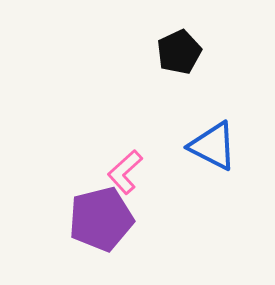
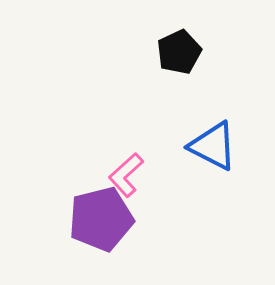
pink L-shape: moved 1 px right, 3 px down
